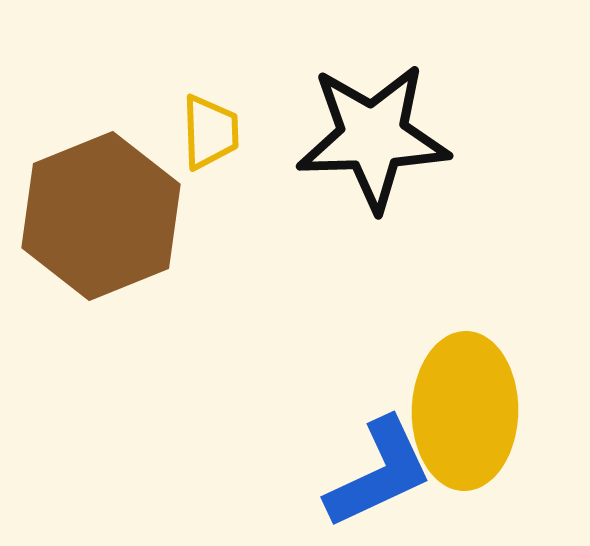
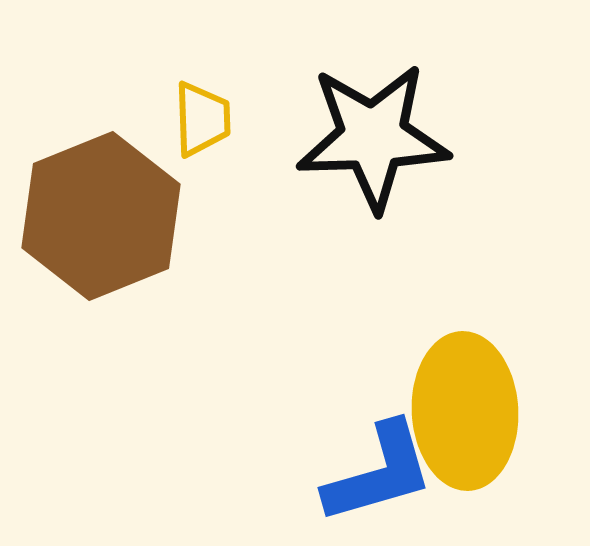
yellow trapezoid: moved 8 px left, 13 px up
yellow ellipse: rotated 4 degrees counterclockwise
blue L-shape: rotated 9 degrees clockwise
